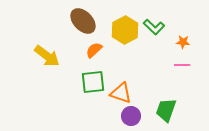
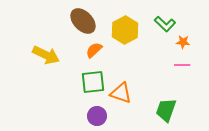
green L-shape: moved 11 px right, 3 px up
yellow arrow: moved 1 px left, 1 px up; rotated 12 degrees counterclockwise
purple circle: moved 34 px left
